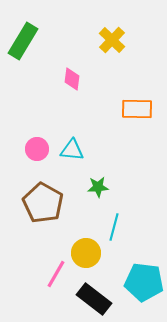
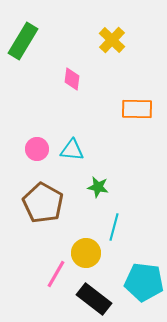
green star: rotated 15 degrees clockwise
